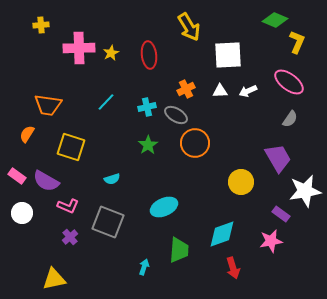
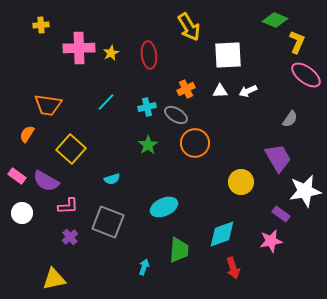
pink ellipse: moved 17 px right, 7 px up
yellow square: moved 2 px down; rotated 24 degrees clockwise
pink L-shape: rotated 25 degrees counterclockwise
